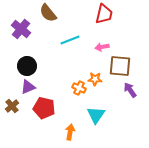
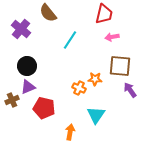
cyan line: rotated 36 degrees counterclockwise
pink arrow: moved 10 px right, 10 px up
brown cross: moved 6 px up; rotated 16 degrees clockwise
